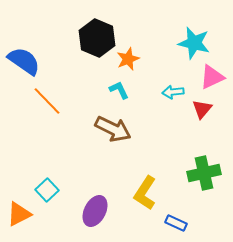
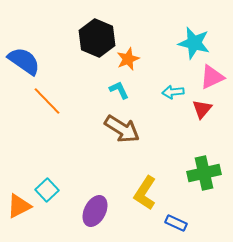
brown arrow: moved 9 px right; rotated 6 degrees clockwise
orange triangle: moved 8 px up
